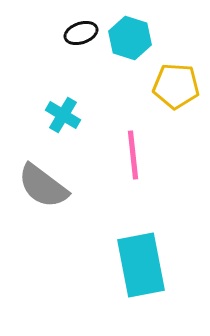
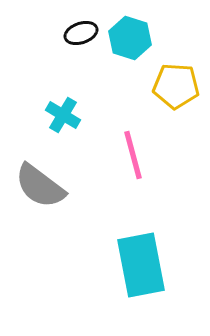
pink line: rotated 9 degrees counterclockwise
gray semicircle: moved 3 px left
